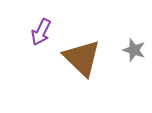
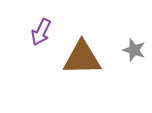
brown triangle: rotated 45 degrees counterclockwise
